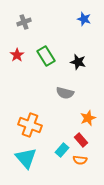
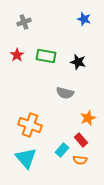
green rectangle: rotated 48 degrees counterclockwise
